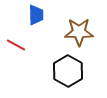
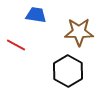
blue trapezoid: rotated 80 degrees counterclockwise
